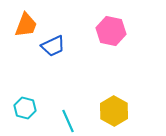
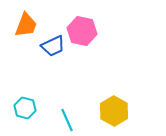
pink hexagon: moved 29 px left
cyan line: moved 1 px left, 1 px up
